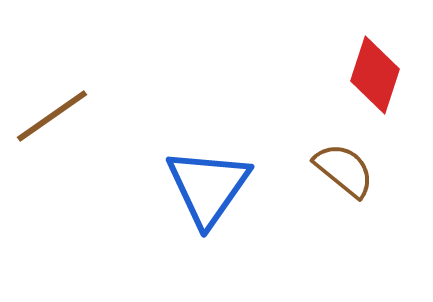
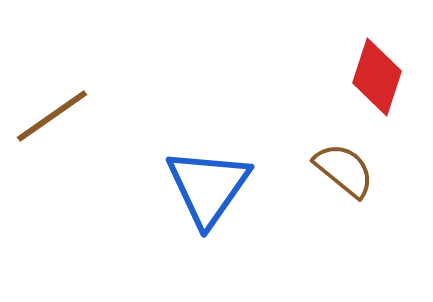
red diamond: moved 2 px right, 2 px down
